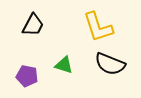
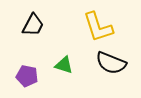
black semicircle: moved 1 px right, 1 px up
